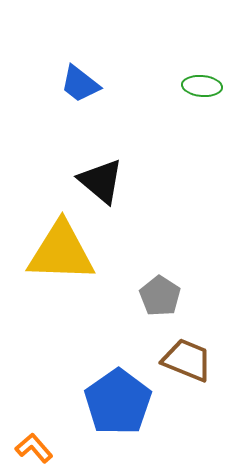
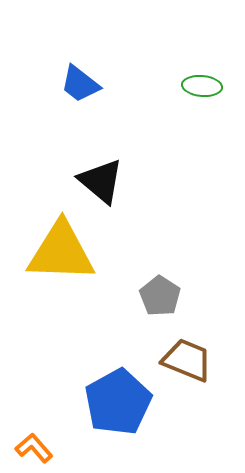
blue pentagon: rotated 6 degrees clockwise
